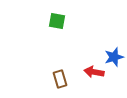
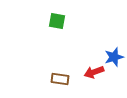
red arrow: rotated 30 degrees counterclockwise
brown rectangle: rotated 66 degrees counterclockwise
